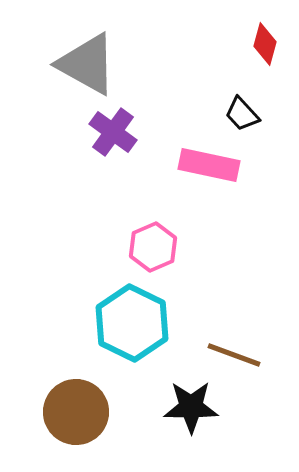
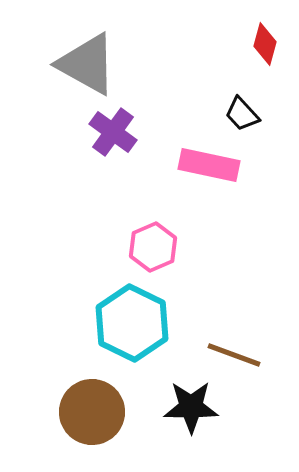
brown circle: moved 16 px right
